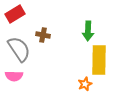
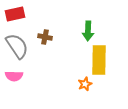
red rectangle: rotated 18 degrees clockwise
brown cross: moved 2 px right, 2 px down
gray semicircle: moved 2 px left, 3 px up
